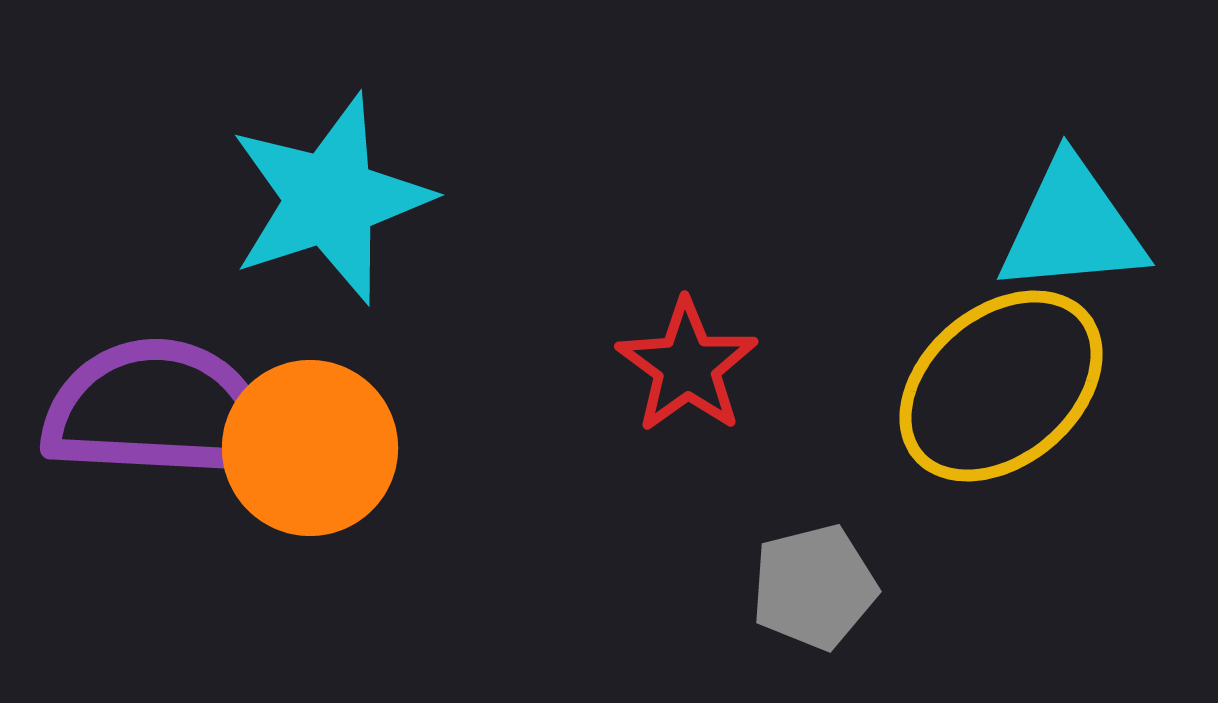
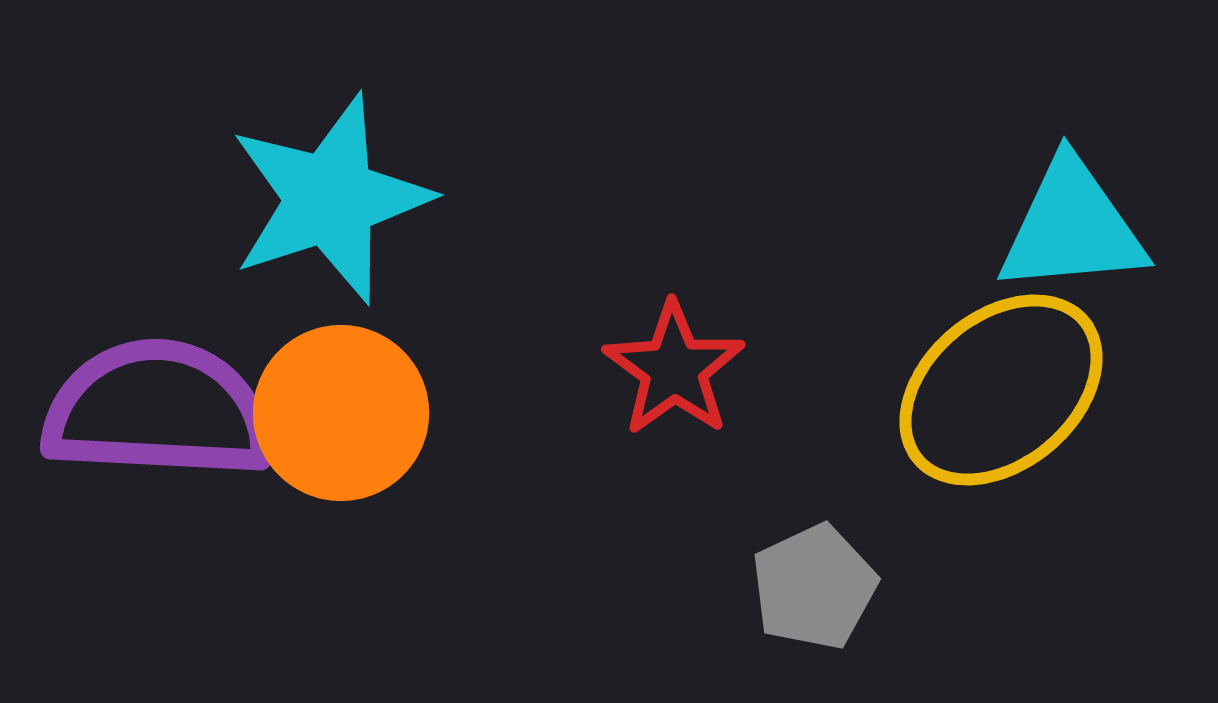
red star: moved 13 px left, 3 px down
yellow ellipse: moved 4 px down
orange circle: moved 31 px right, 35 px up
gray pentagon: rotated 11 degrees counterclockwise
